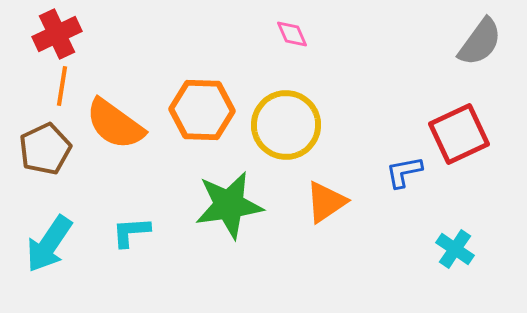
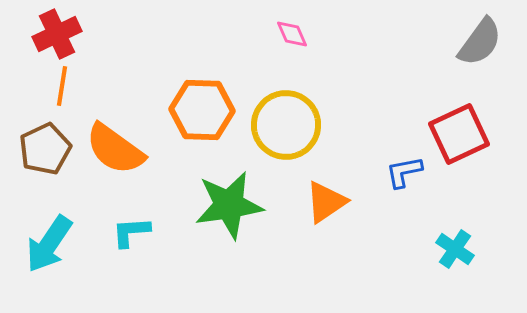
orange semicircle: moved 25 px down
